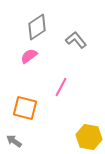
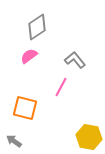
gray L-shape: moved 1 px left, 20 px down
